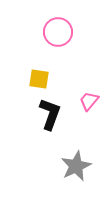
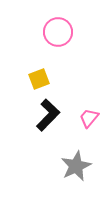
yellow square: rotated 30 degrees counterclockwise
pink trapezoid: moved 17 px down
black L-shape: moved 2 px left, 1 px down; rotated 24 degrees clockwise
